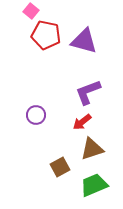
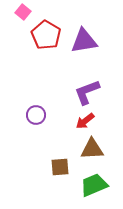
pink square: moved 8 px left, 1 px down
red pentagon: rotated 20 degrees clockwise
purple triangle: rotated 24 degrees counterclockwise
purple L-shape: moved 1 px left
red arrow: moved 3 px right, 1 px up
brown triangle: rotated 15 degrees clockwise
brown square: rotated 24 degrees clockwise
